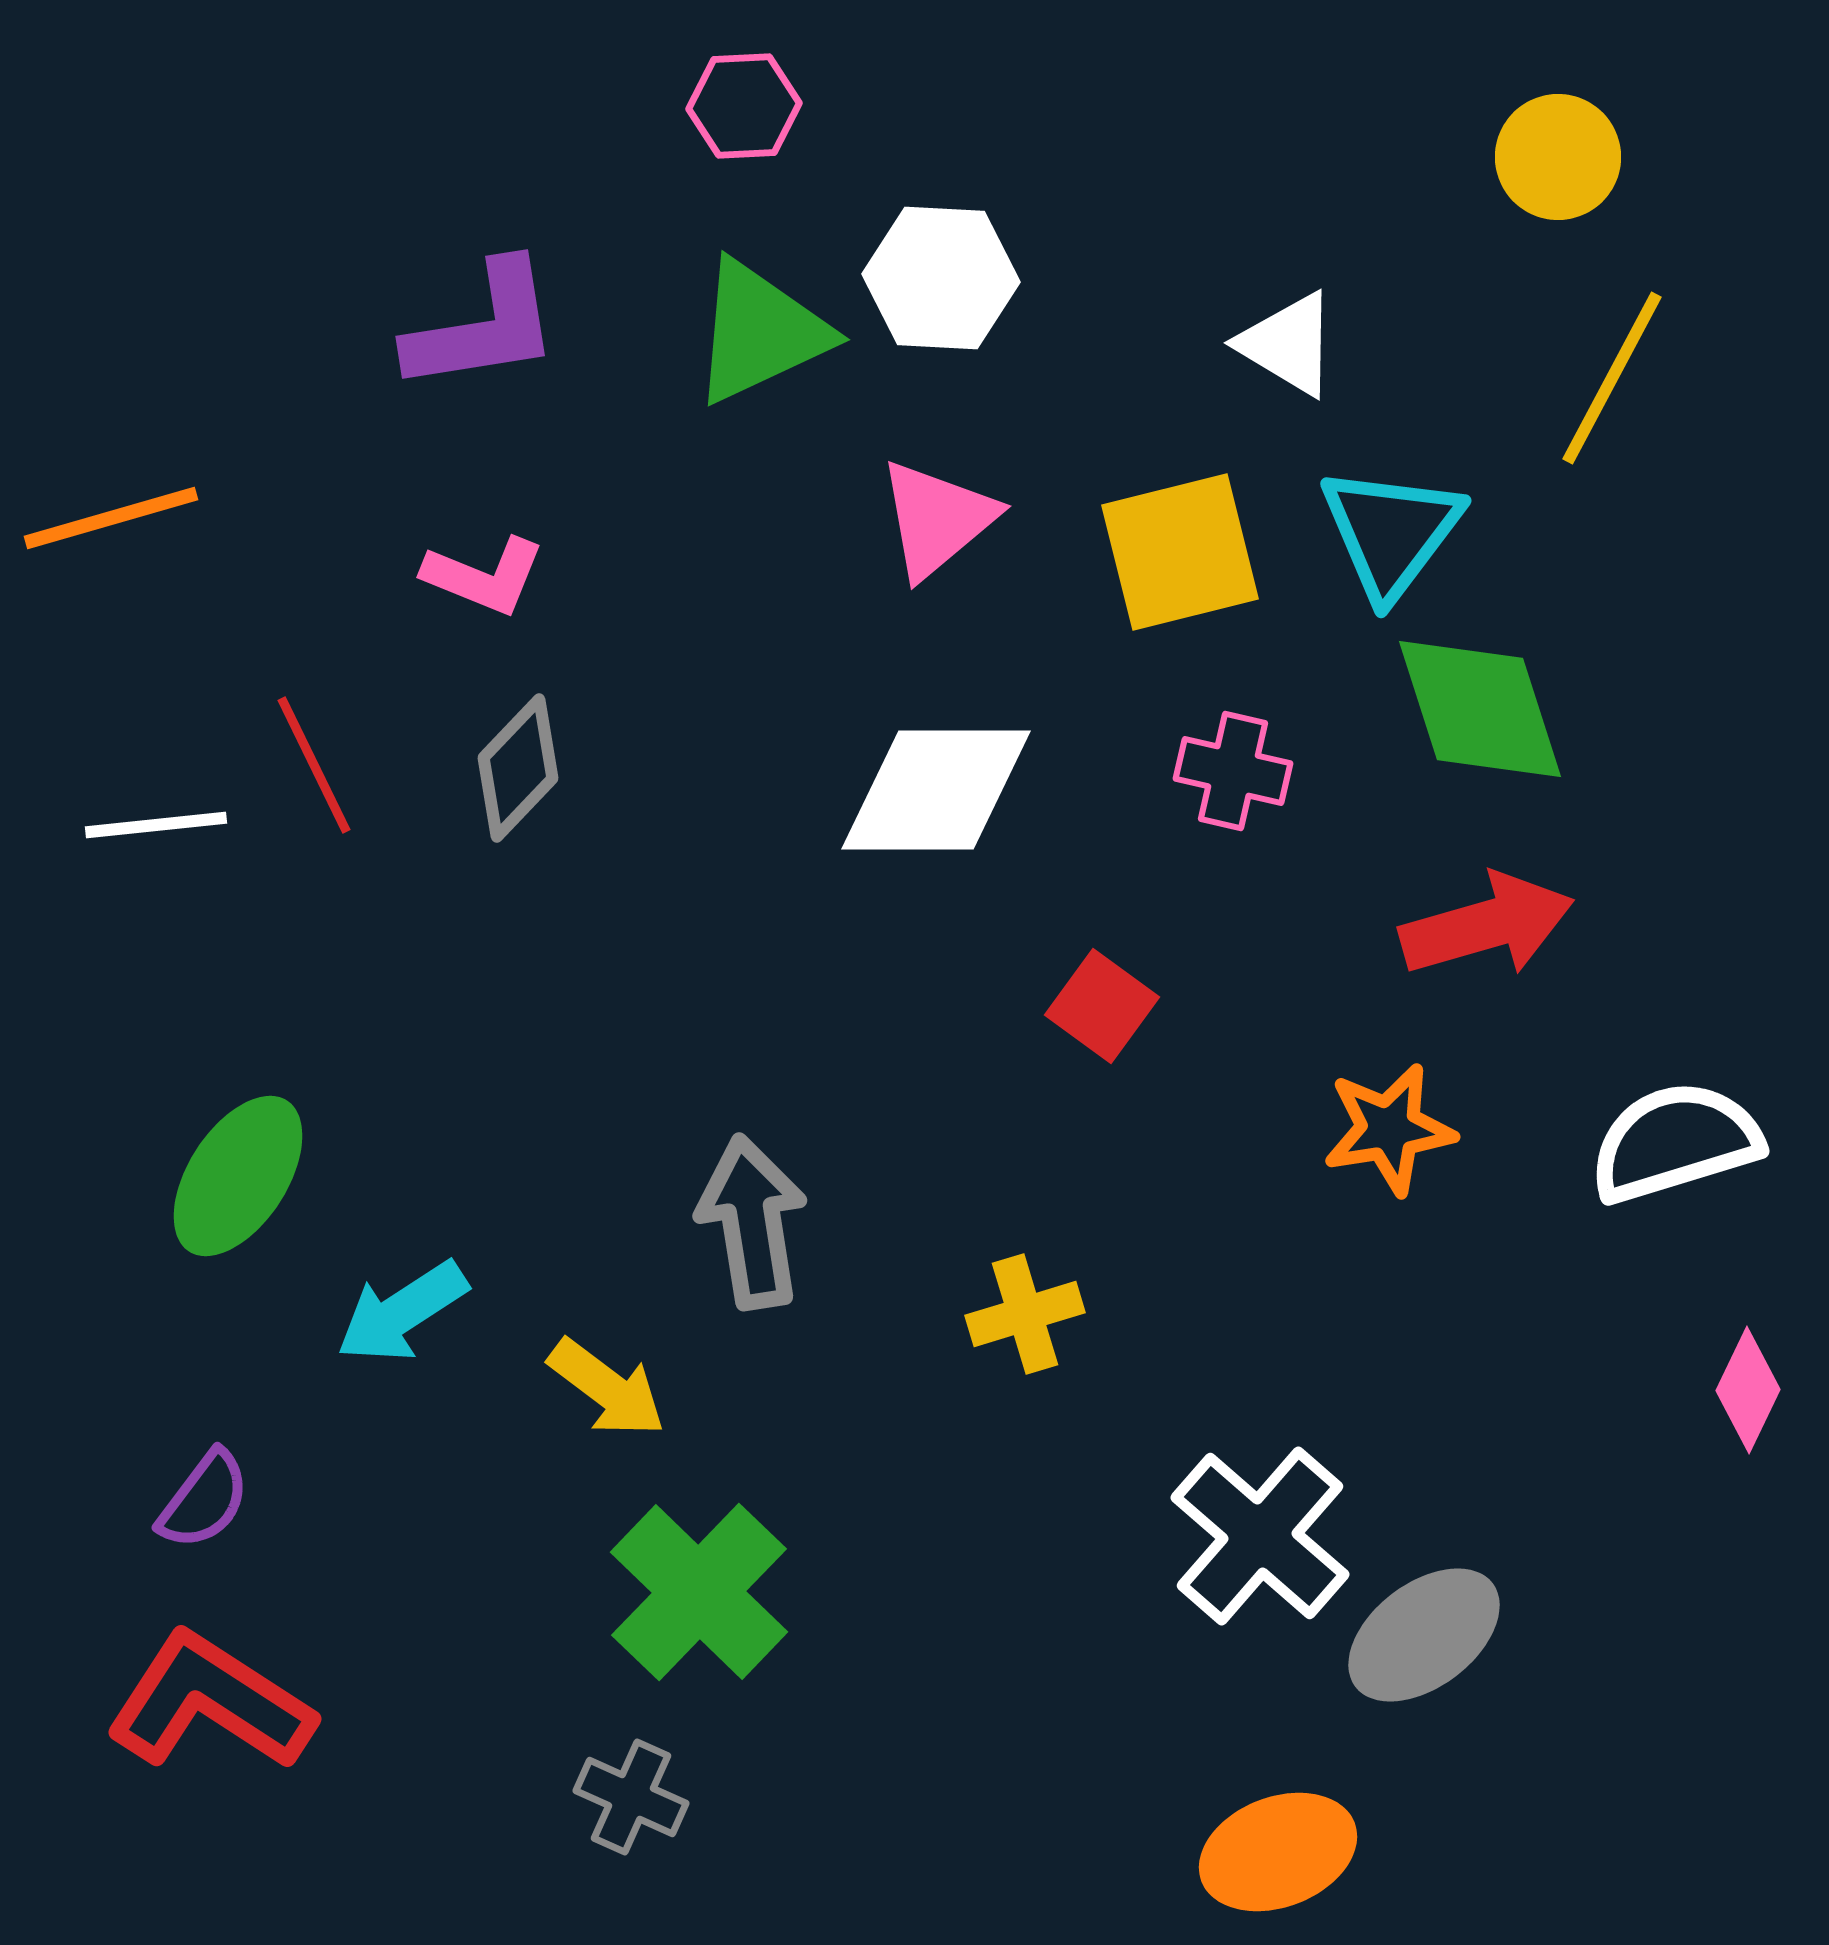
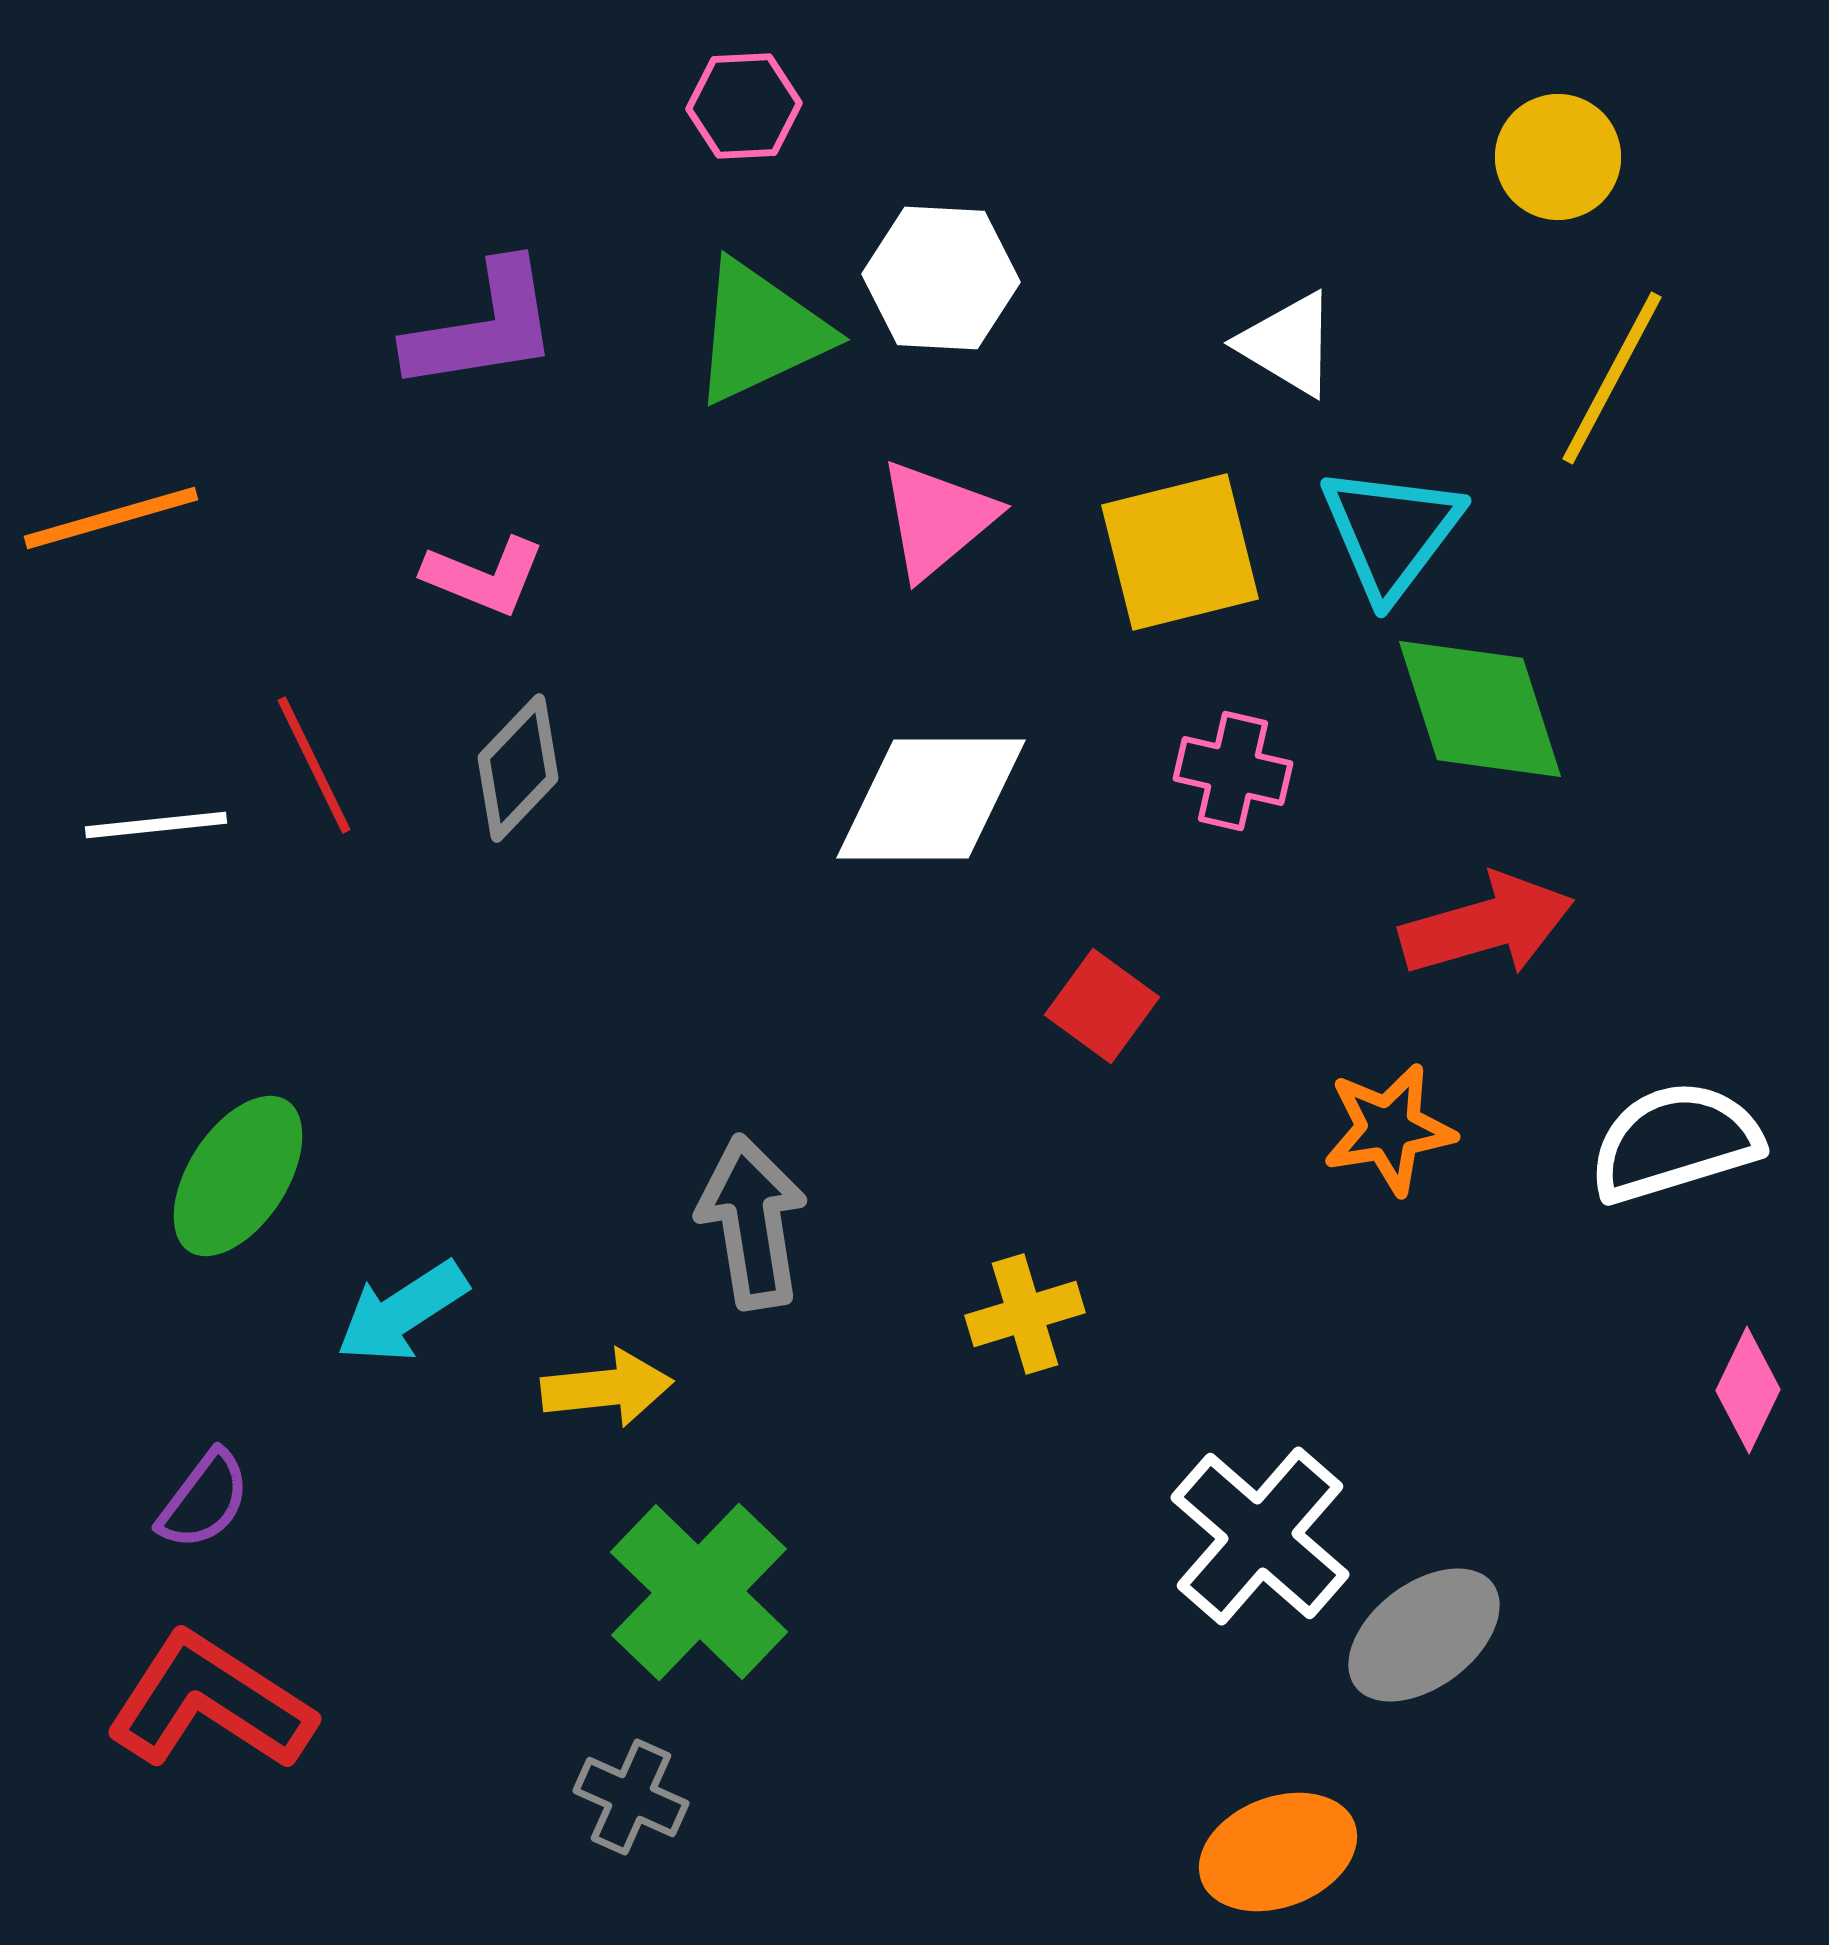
white diamond: moved 5 px left, 9 px down
yellow arrow: rotated 43 degrees counterclockwise
